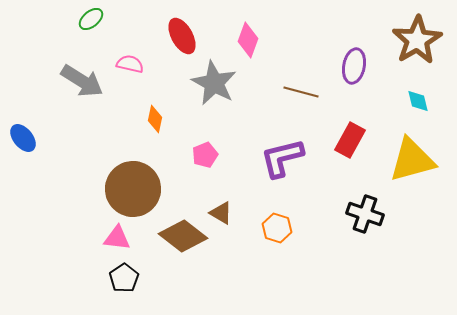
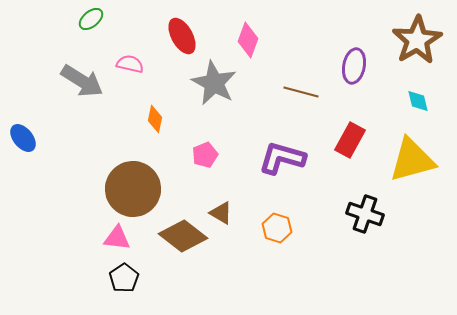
purple L-shape: rotated 30 degrees clockwise
